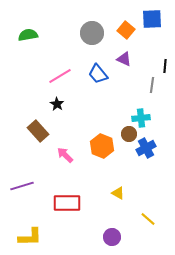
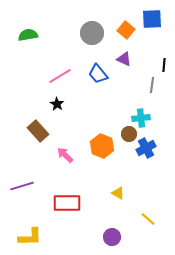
black line: moved 1 px left, 1 px up
